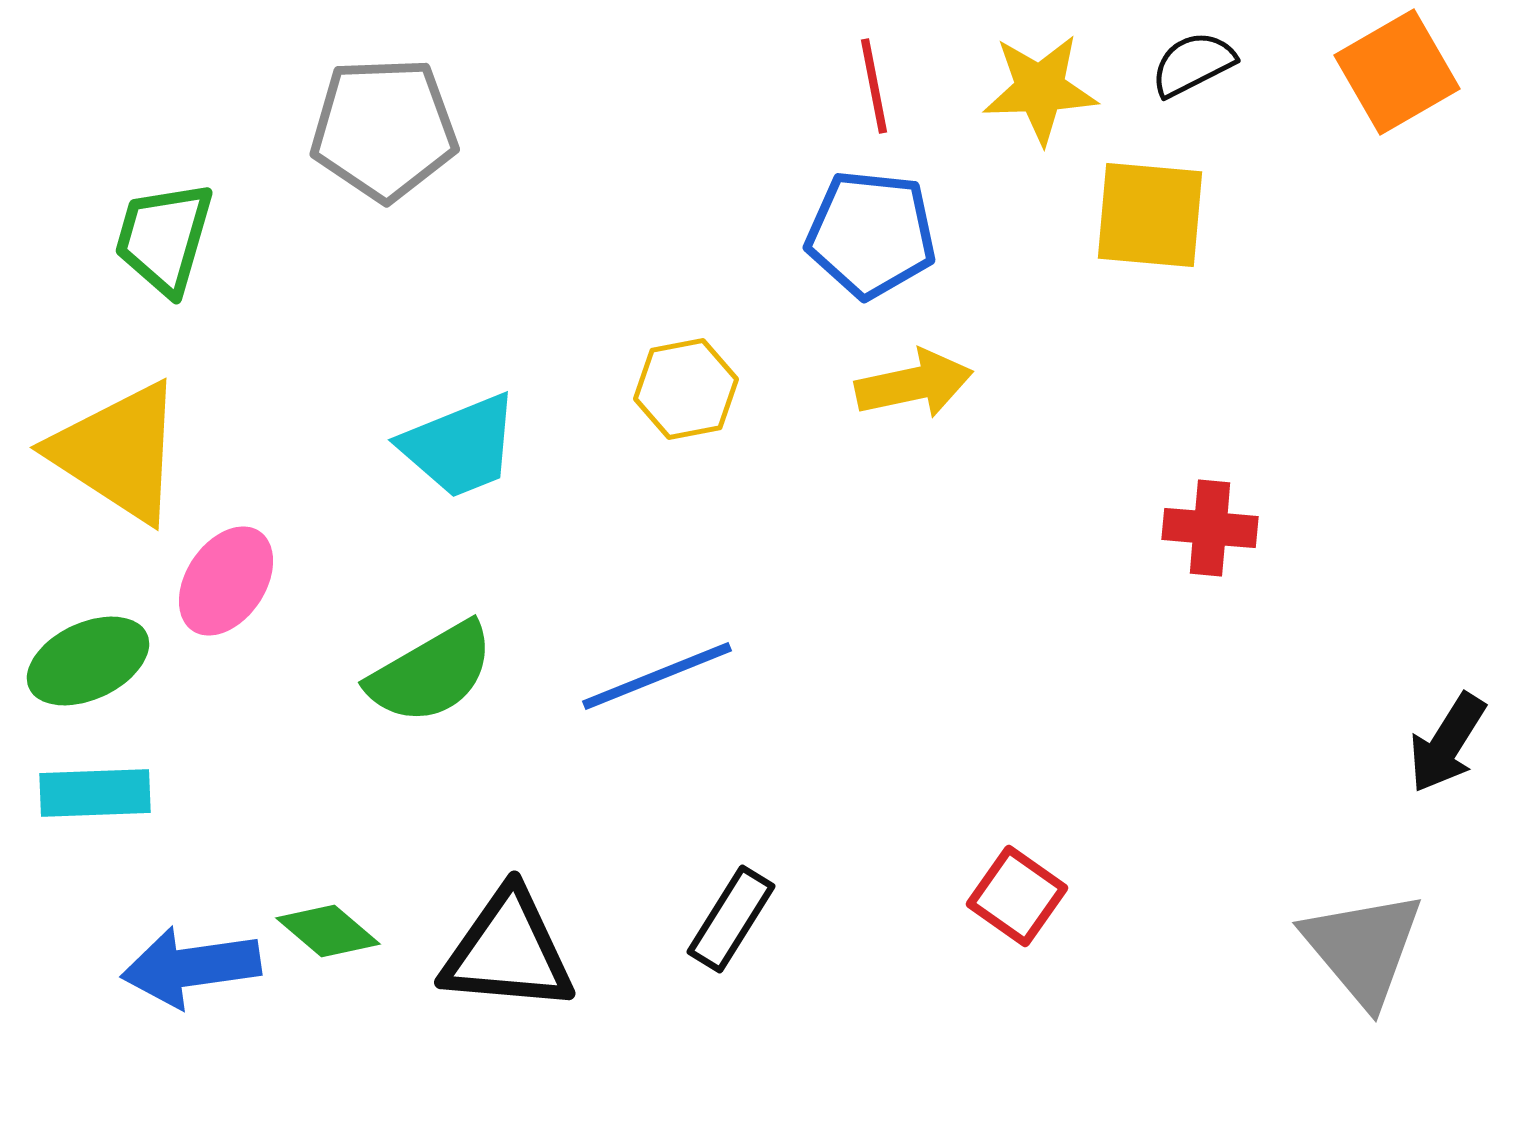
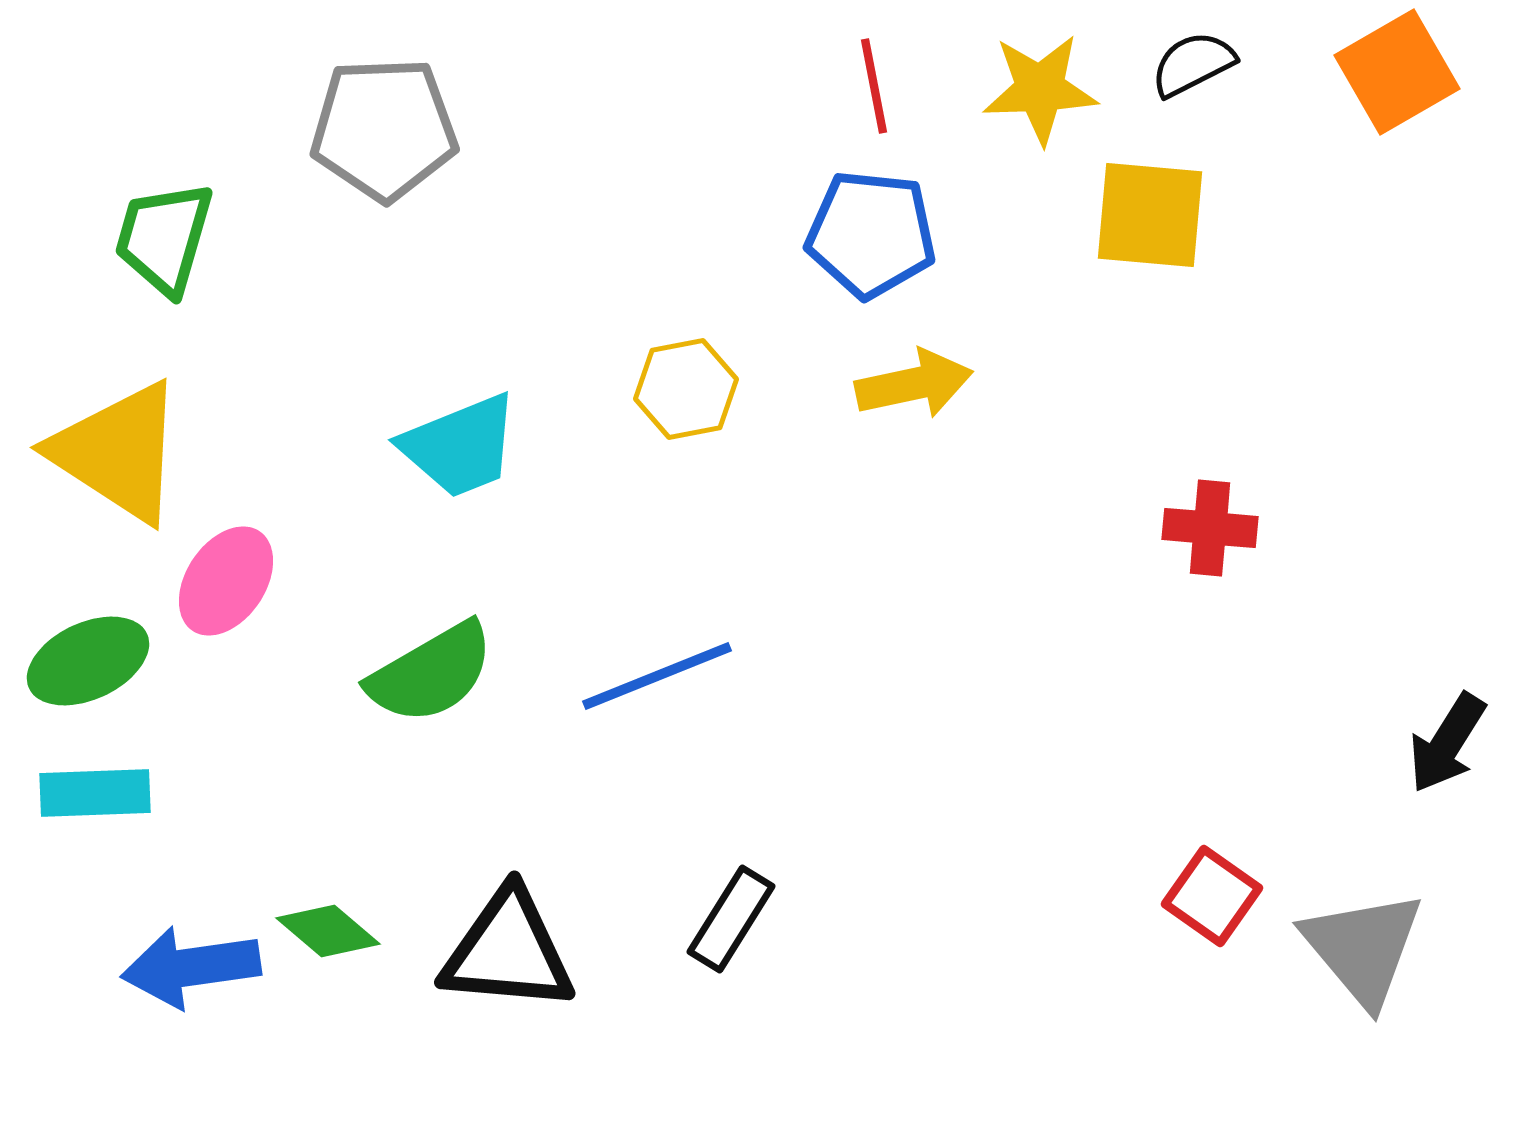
red square: moved 195 px right
